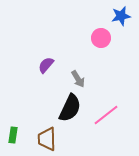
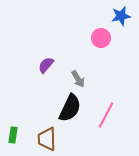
pink line: rotated 24 degrees counterclockwise
